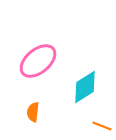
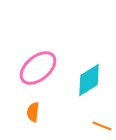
pink ellipse: moved 7 px down
cyan diamond: moved 4 px right, 7 px up
